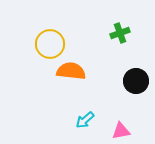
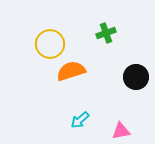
green cross: moved 14 px left
orange semicircle: rotated 24 degrees counterclockwise
black circle: moved 4 px up
cyan arrow: moved 5 px left
